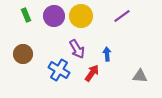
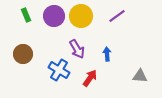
purple line: moved 5 px left
red arrow: moved 2 px left, 5 px down
